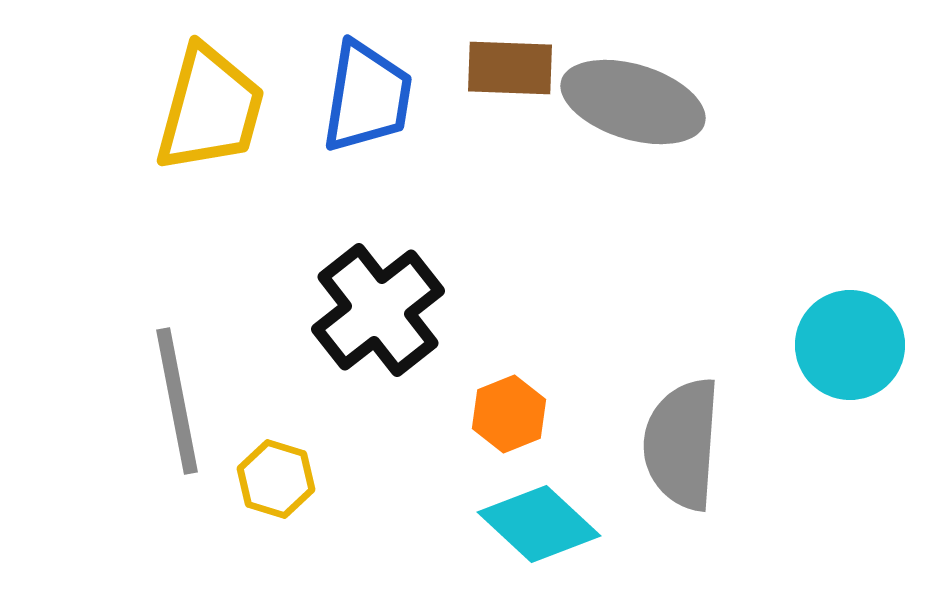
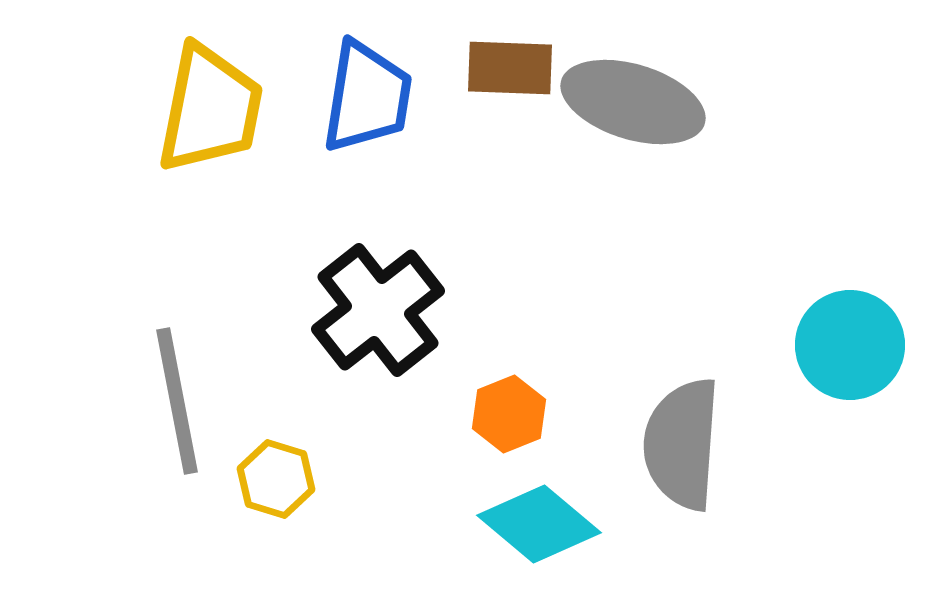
yellow trapezoid: rotated 4 degrees counterclockwise
cyan diamond: rotated 3 degrees counterclockwise
